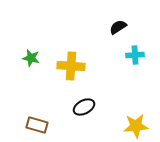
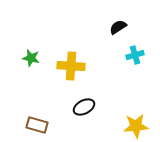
cyan cross: rotated 12 degrees counterclockwise
